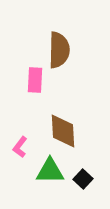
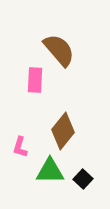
brown semicircle: rotated 42 degrees counterclockwise
brown diamond: rotated 42 degrees clockwise
pink L-shape: rotated 20 degrees counterclockwise
